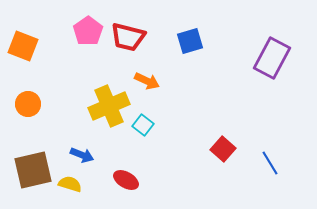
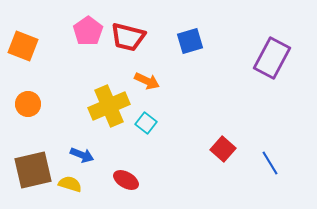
cyan square: moved 3 px right, 2 px up
